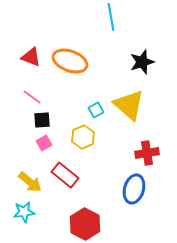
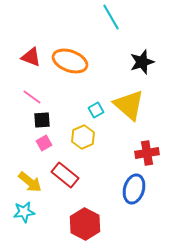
cyan line: rotated 20 degrees counterclockwise
